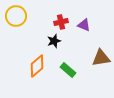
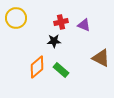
yellow circle: moved 2 px down
black star: rotated 16 degrees clockwise
brown triangle: rotated 36 degrees clockwise
orange diamond: moved 1 px down
green rectangle: moved 7 px left
